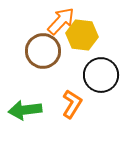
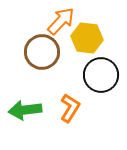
yellow hexagon: moved 5 px right, 3 px down
brown circle: moved 1 px left, 1 px down
orange L-shape: moved 2 px left, 4 px down
